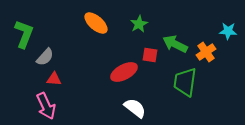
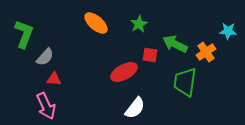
white semicircle: rotated 90 degrees clockwise
